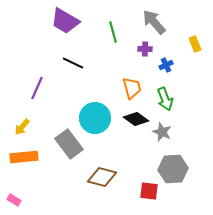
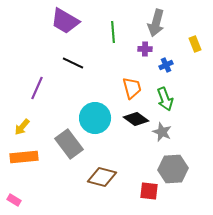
gray arrow: moved 2 px right, 1 px down; rotated 124 degrees counterclockwise
green line: rotated 10 degrees clockwise
